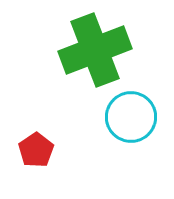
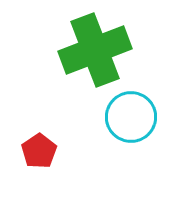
red pentagon: moved 3 px right, 1 px down
